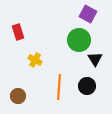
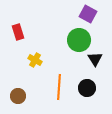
black circle: moved 2 px down
